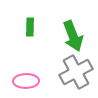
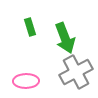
green rectangle: rotated 18 degrees counterclockwise
green arrow: moved 8 px left, 2 px down
